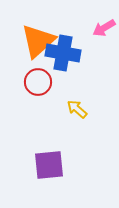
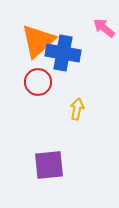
pink arrow: rotated 70 degrees clockwise
yellow arrow: rotated 60 degrees clockwise
